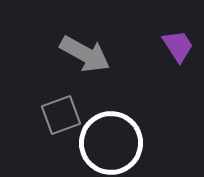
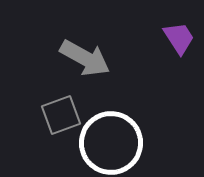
purple trapezoid: moved 1 px right, 8 px up
gray arrow: moved 4 px down
